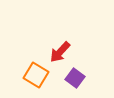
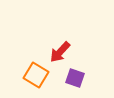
purple square: rotated 18 degrees counterclockwise
